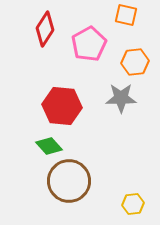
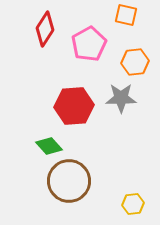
red hexagon: moved 12 px right; rotated 9 degrees counterclockwise
